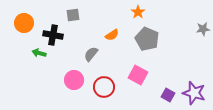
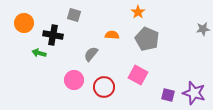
gray square: moved 1 px right; rotated 24 degrees clockwise
orange semicircle: rotated 144 degrees counterclockwise
purple square: rotated 16 degrees counterclockwise
